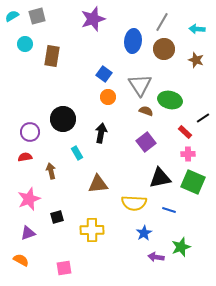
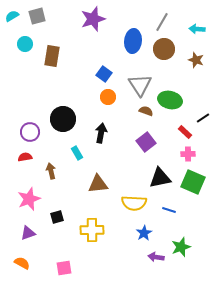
orange semicircle: moved 1 px right, 3 px down
